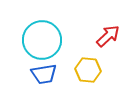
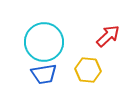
cyan circle: moved 2 px right, 2 px down
